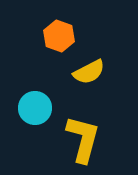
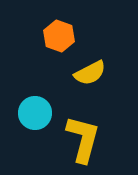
yellow semicircle: moved 1 px right, 1 px down
cyan circle: moved 5 px down
